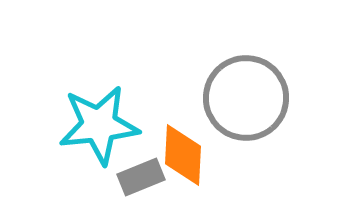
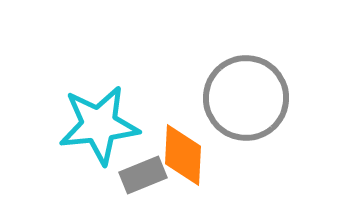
gray rectangle: moved 2 px right, 2 px up
